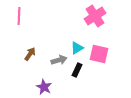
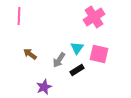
pink cross: moved 1 px left, 1 px down
cyan triangle: rotated 24 degrees counterclockwise
brown arrow: rotated 88 degrees counterclockwise
gray arrow: rotated 140 degrees clockwise
black rectangle: rotated 32 degrees clockwise
purple star: rotated 21 degrees clockwise
